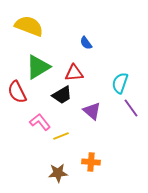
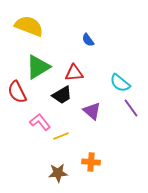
blue semicircle: moved 2 px right, 3 px up
cyan semicircle: rotated 70 degrees counterclockwise
